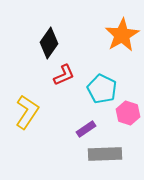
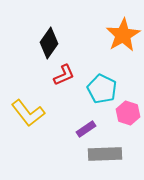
orange star: moved 1 px right
yellow L-shape: moved 1 px right, 1 px down; rotated 108 degrees clockwise
